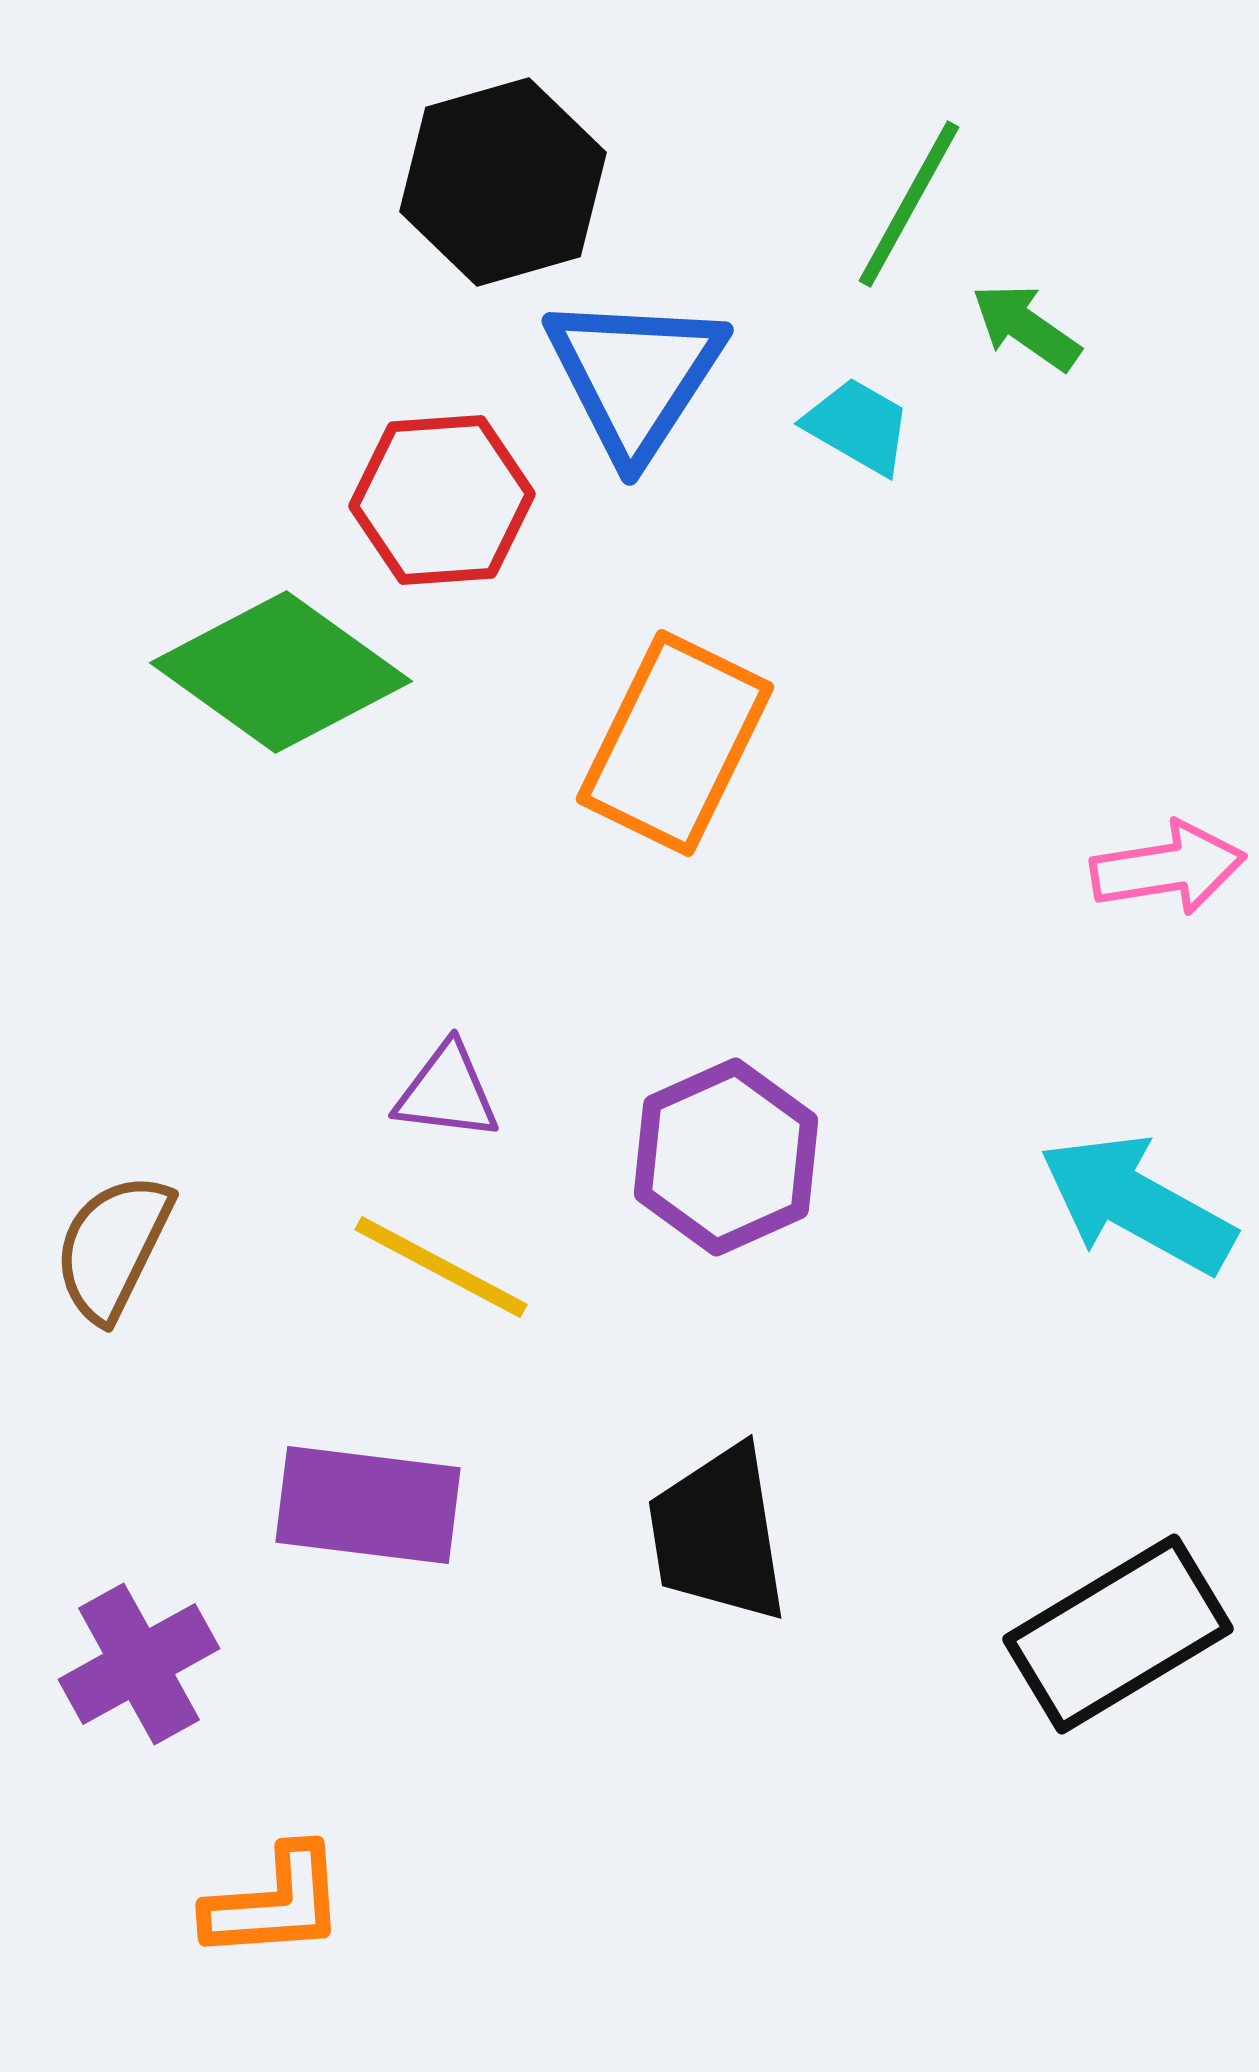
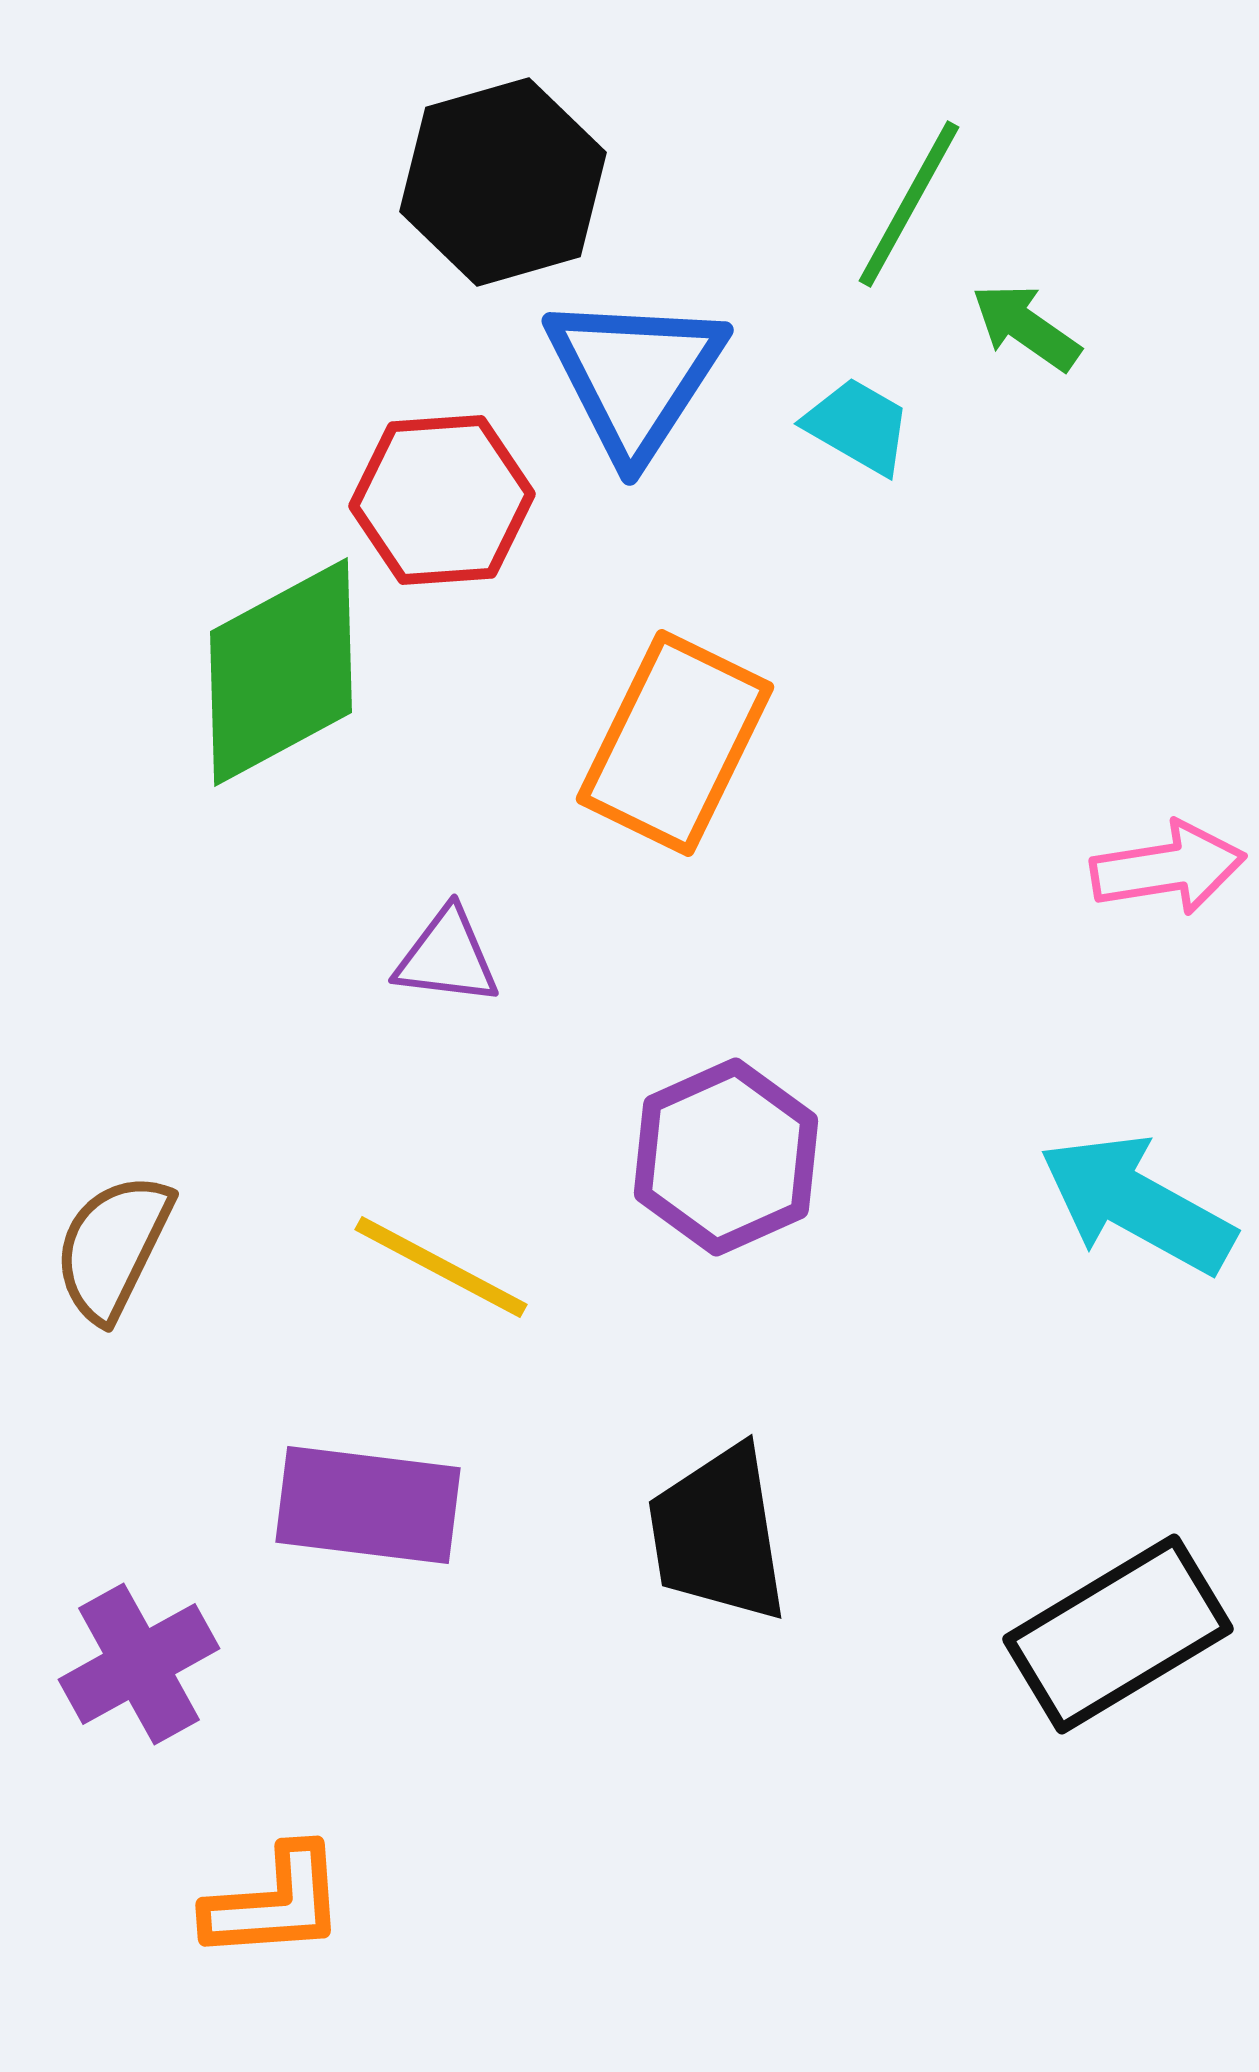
green diamond: rotated 64 degrees counterclockwise
purple triangle: moved 135 px up
